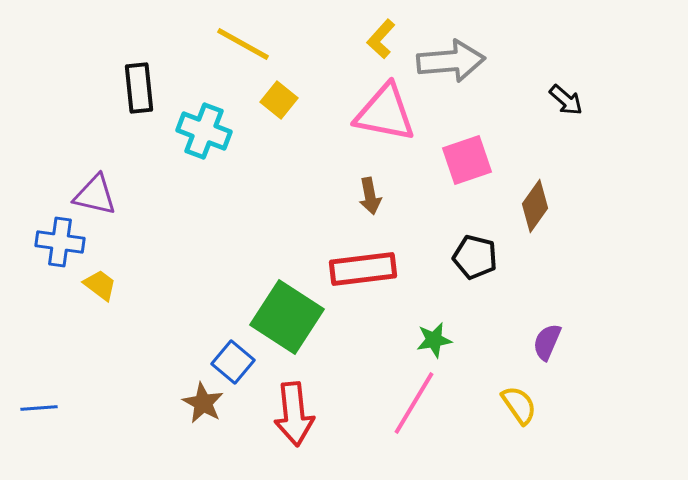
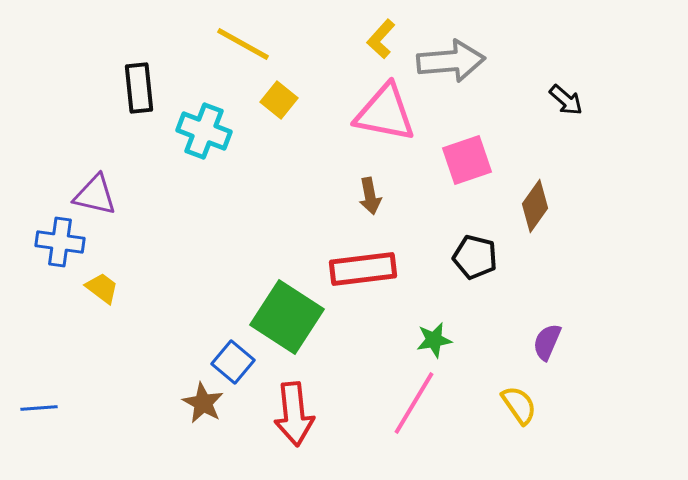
yellow trapezoid: moved 2 px right, 3 px down
